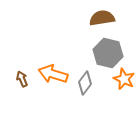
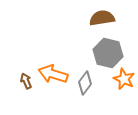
brown arrow: moved 4 px right, 2 px down
